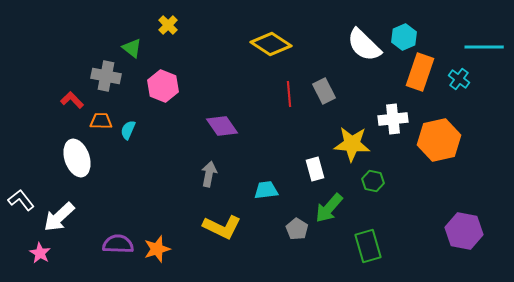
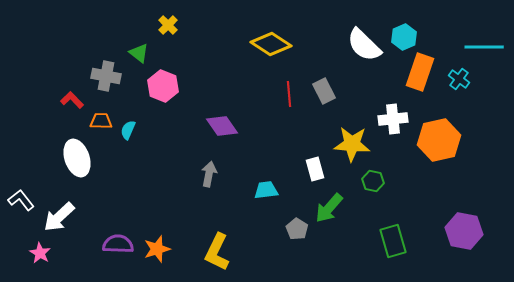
green triangle: moved 7 px right, 5 px down
yellow L-shape: moved 5 px left, 25 px down; rotated 90 degrees clockwise
green rectangle: moved 25 px right, 5 px up
